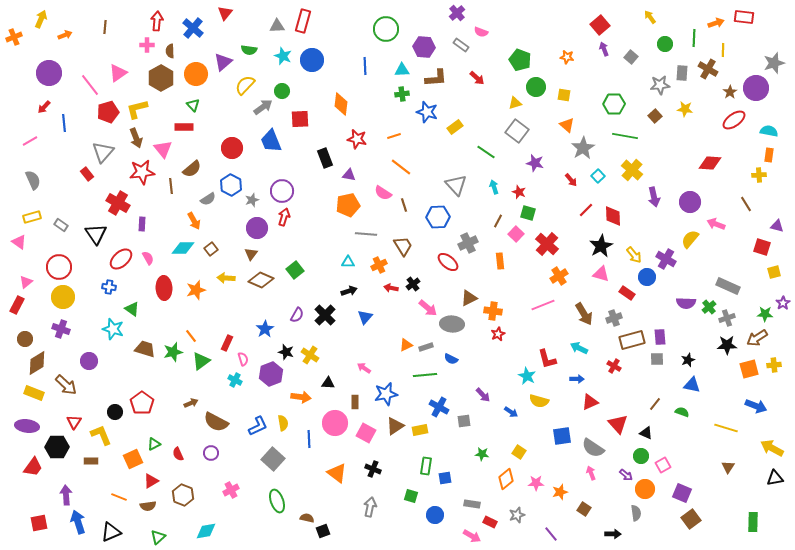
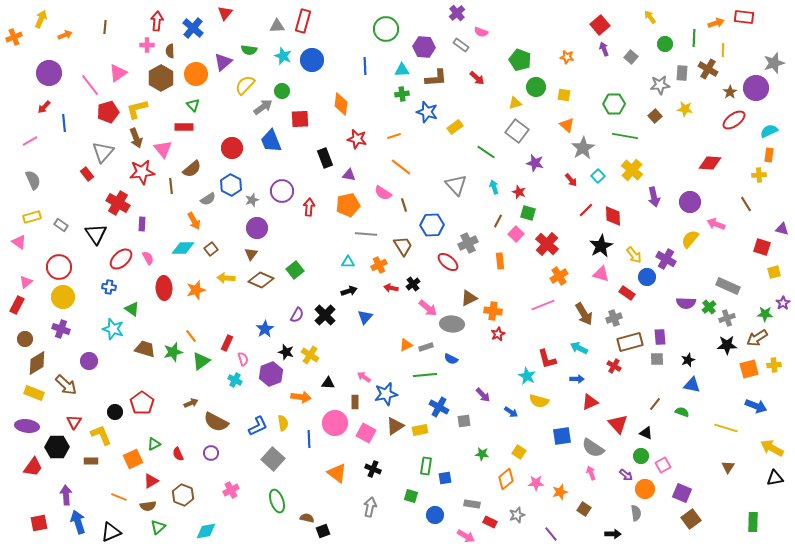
cyan semicircle at (769, 131): rotated 36 degrees counterclockwise
red arrow at (284, 217): moved 25 px right, 10 px up; rotated 12 degrees counterclockwise
blue hexagon at (438, 217): moved 6 px left, 8 px down
purple triangle at (777, 226): moved 5 px right, 3 px down
brown rectangle at (632, 340): moved 2 px left, 2 px down
pink arrow at (364, 368): moved 9 px down
pink arrow at (472, 536): moved 6 px left
green triangle at (158, 537): moved 10 px up
